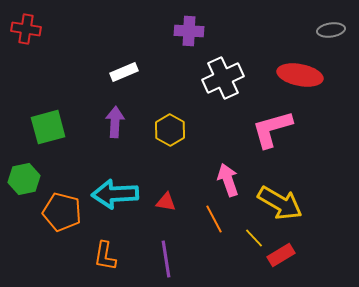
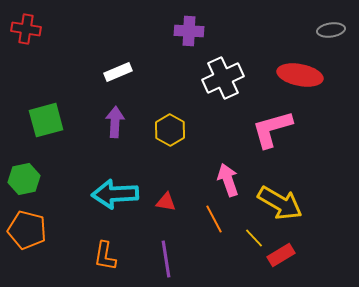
white rectangle: moved 6 px left
green square: moved 2 px left, 7 px up
orange pentagon: moved 35 px left, 18 px down
